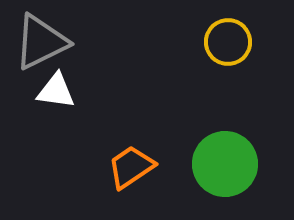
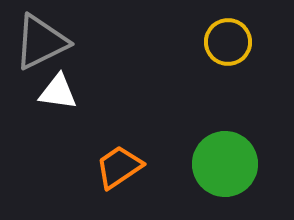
white triangle: moved 2 px right, 1 px down
orange trapezoid: moved 12 px left
